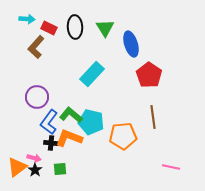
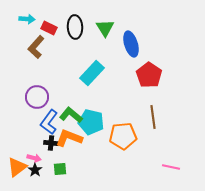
cyan rectangle: moved 1 px up
